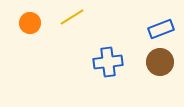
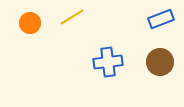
blue rectangle: moved 10 px up
